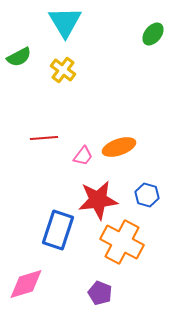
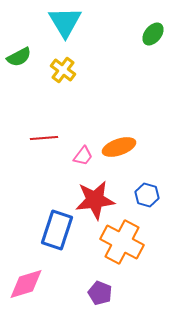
red star: moved 3 px left
blue rectangle: moved 1 px left
